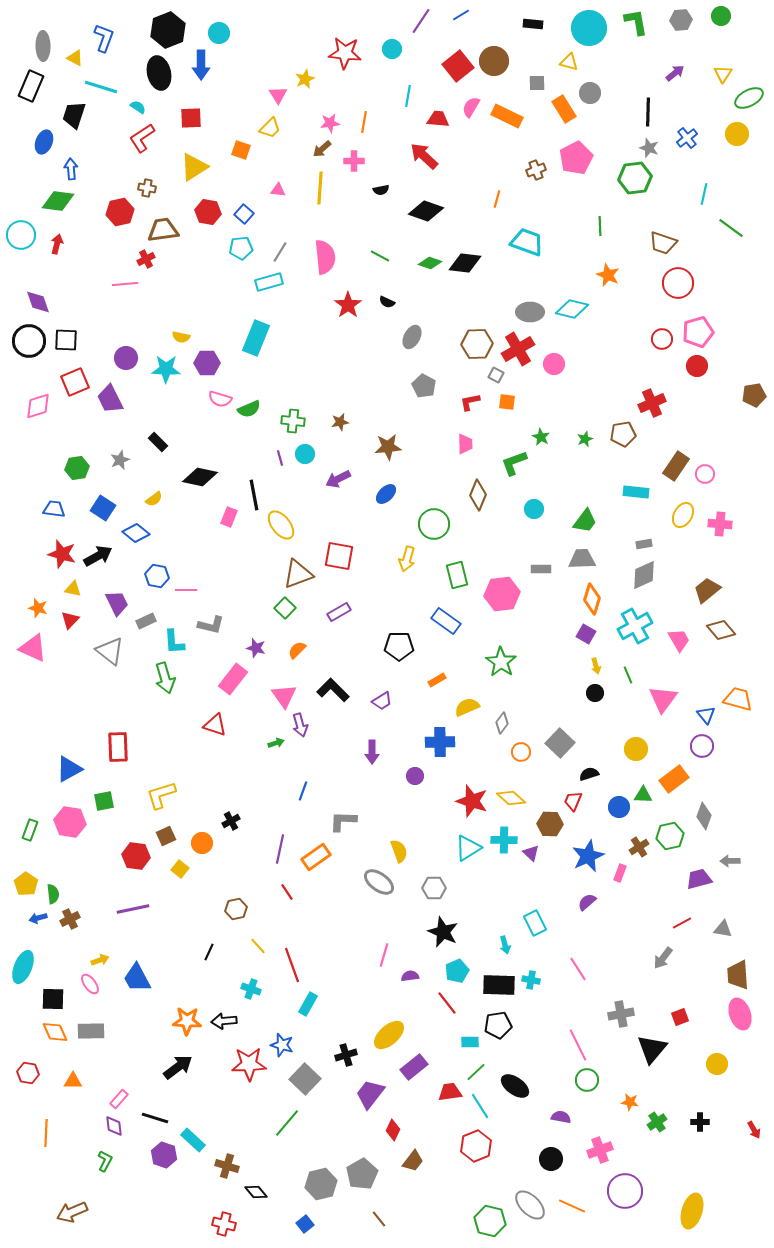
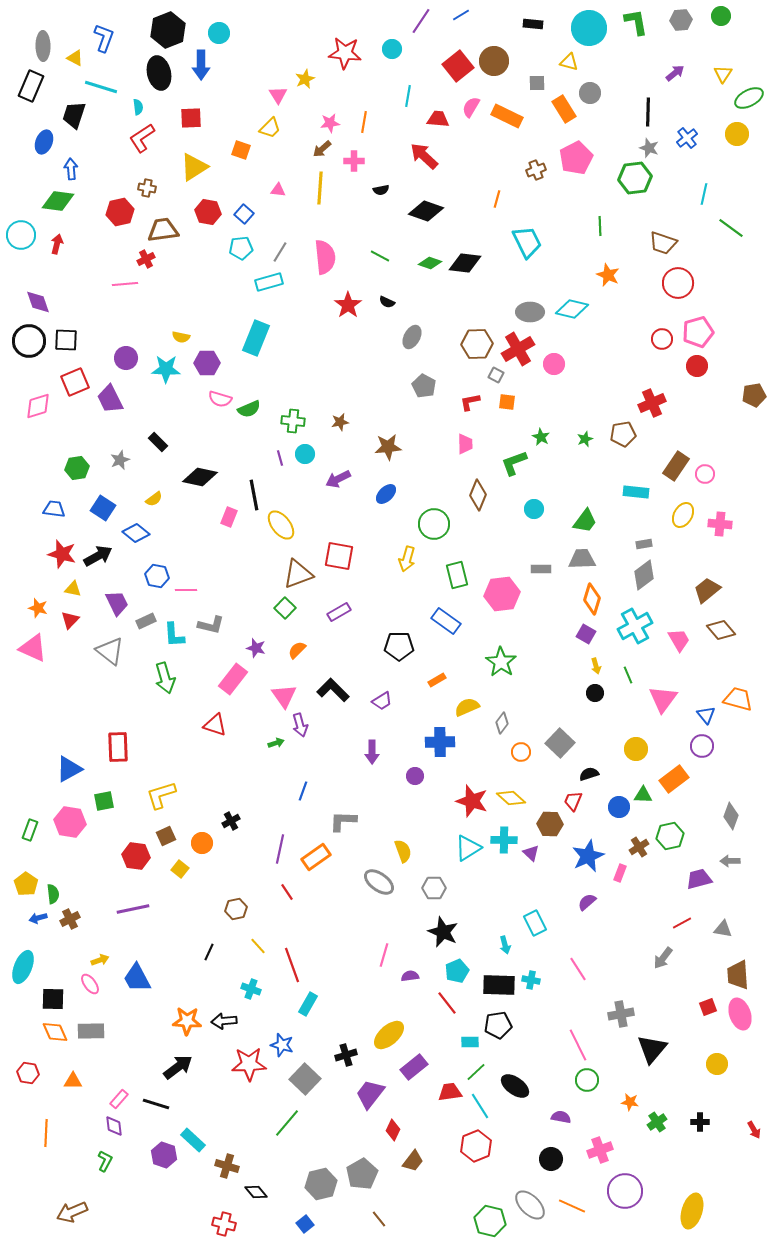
cyan semicircle at (138, 107): rotated 49 degrees clockwise
cyan trapezoid at (527, 242): rotated 44 degrees clockwise
gray diamond at (644, 575): rotated 12 degrees counterclockwise
cyan L-shape at (174, 642): moved 7 px up
gray diamond at (704, 816): moved 27 px right
yellow semicircle at (399, 851): moved 4 px right
red square at (680, 1017): moved 28 px right, 10 px up
black line at (155, 1118): moved 1 px right, 14 px up
